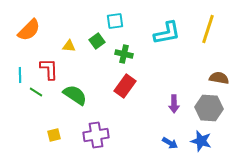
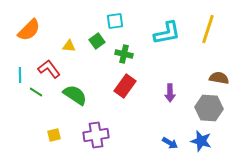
red L-shape: rotated 35 degrees counterclockwise
purple arrow: moved 4 px left, 11 px up
